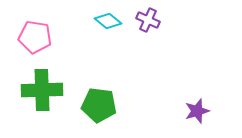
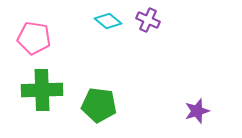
pink pentagon: moved 1 px left, 1 px down
